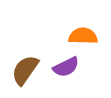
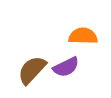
brown semicircle: moved 7 px right; rotated 8 degrees clockwise
